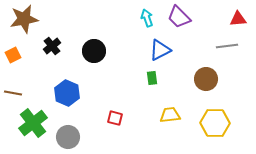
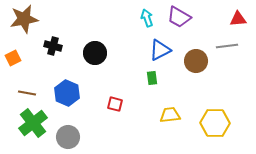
purple trapezoid: rotated 15 degrees counterclockwise
black cross: moved 1 px right; rotated 36 degrees counterclockwise
black circle: moved 1 px right, 2 px down
orange square: moved 3 px down
brown circle: moved 10 px left, 18 px up
brown line: moved 14 px right
red square: moved 14 px up
